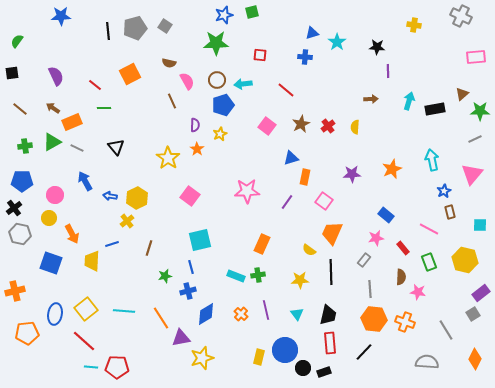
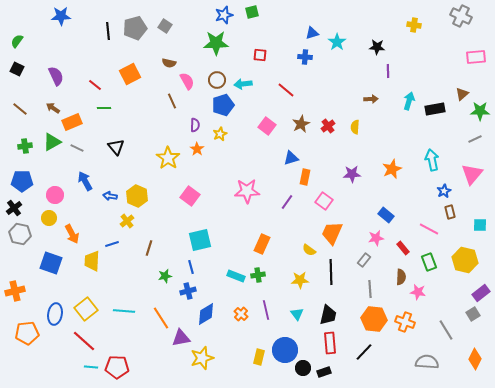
black square at (12, 73): moved 5 px right, 4 px up; rotated 32 degrees clockwise
yellow hexagon at (137, 198): moved 2 px up; rotated 10 degrees counterclockwise
